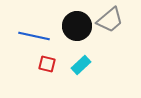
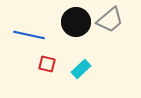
black circle: moved 1 px left, 4 px up
blue line: moved 5 px left, 1 px up
cyan rectangle: moved 4 px down
